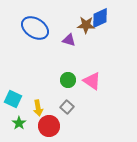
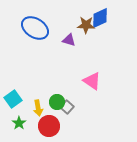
green circle: moved 11 px left, 22 px down
cyan square: rotated 30 degrees clockwise
